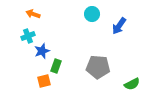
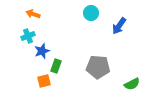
cyan circle: moved 1 px left, 1 px up
